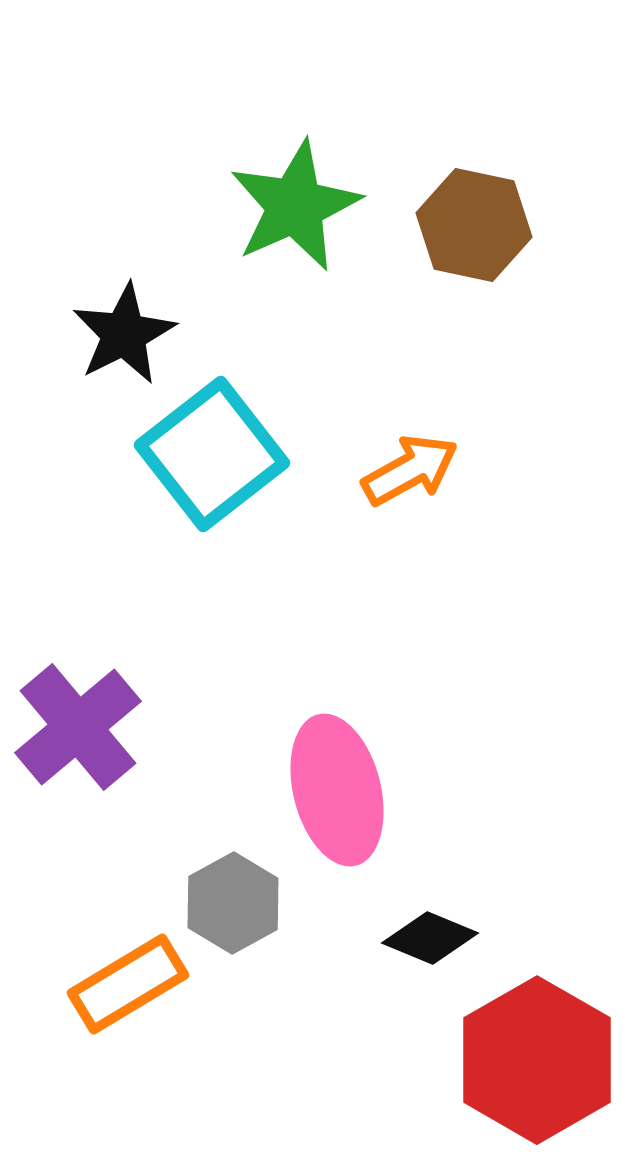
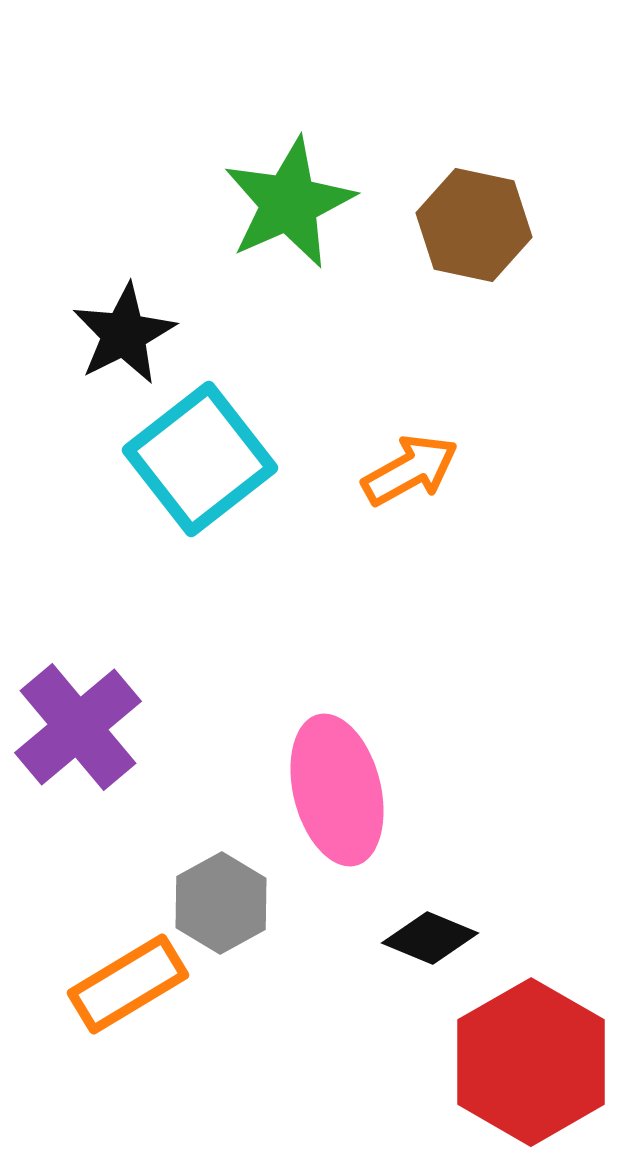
green star: moved 6 px left, 3 px up
cyan square: moved 12 px left, 5 px down
gray hexagon: moved 12 px left
red hexagon: moved 6 px left, 2 px down
